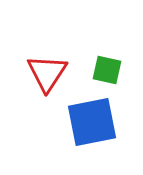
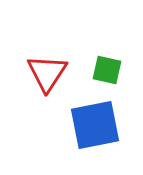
blue square: moved 3 px right, 3 px down
